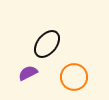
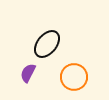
purple semicircle: rotated 36 degrees counterclockwise
